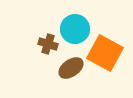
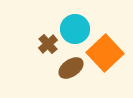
brown cross: rotated 30 degrees clockwise
orange square: rotated 18 degrees clockwise
